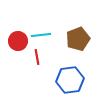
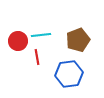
brown pentagon: moved 1 px down
blue hexagon: moved 1 px left, 6 px up
